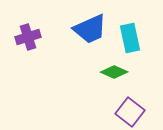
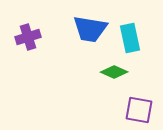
blue trapezoid: rotated 33 degrees clockwise
purple square: moved 9 px right, 2 px up; rotated 28 degrees counterclockwise
